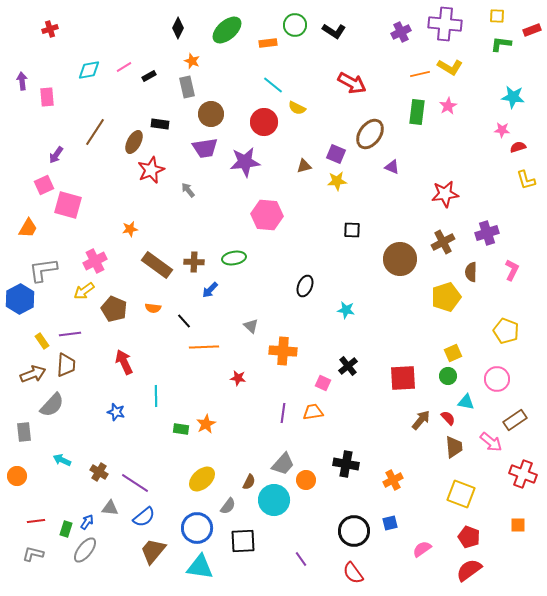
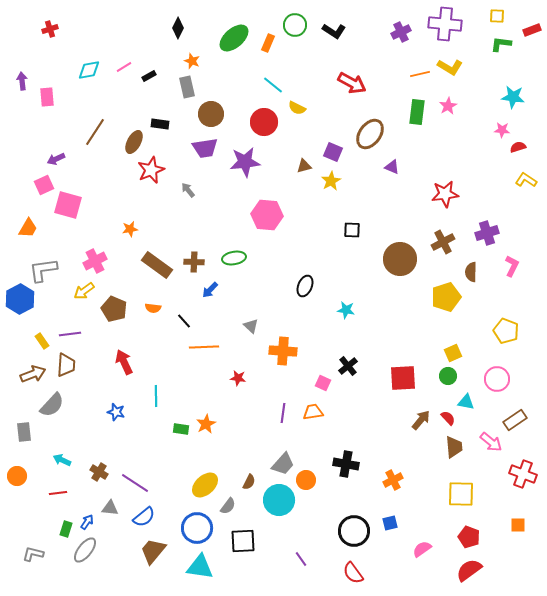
green ellipse at (227, 30): moved 7 px right, 8 px down
orange rectangle at (268, 43): rotated 60 degrees counterclockwise
purple square at (336, 154): moved 3 px left, 2 px up
purple arrow at (56, 155): moved 4 px down; rotated 30 degrees clockwise
yellow L-shape at (526, 180): rotated 140 degrees clockwise
yellow star at (337, 181): moved 6 px left; rotated 24 degrees counterclockwise
pink L-shape at (512, 270): moved 4 px up
yellow ellipse at (202, 479): moved 3 px right, 6 px down
yellow square at (461, 494): rotated 20 degrees counterclockwise
cyan circle at (274, 500): moved 5 px right
red line at (36, 521): moved 22 px right, 28 px up
